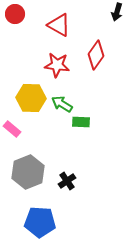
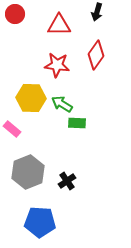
black arrow: moved 20 px left
red triangle: rotated 30 degrees counterclockwise
green rectangle: moved 4 px left, 1 px down
